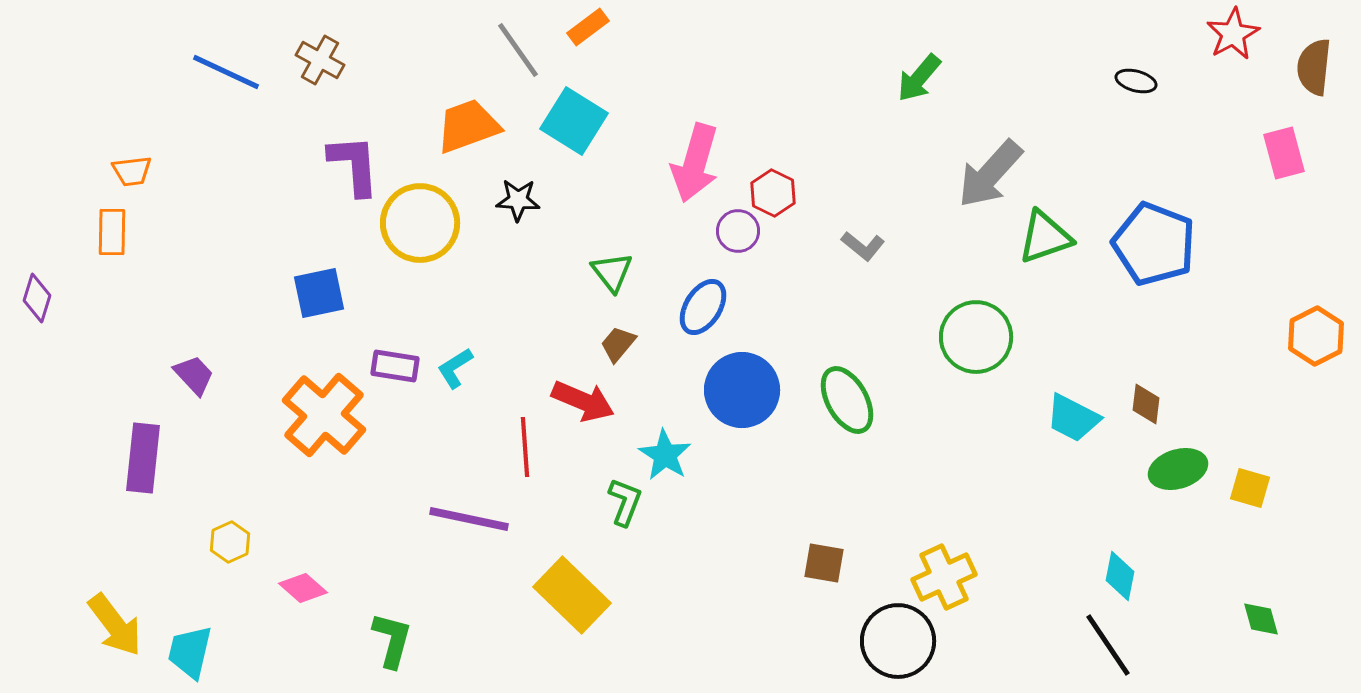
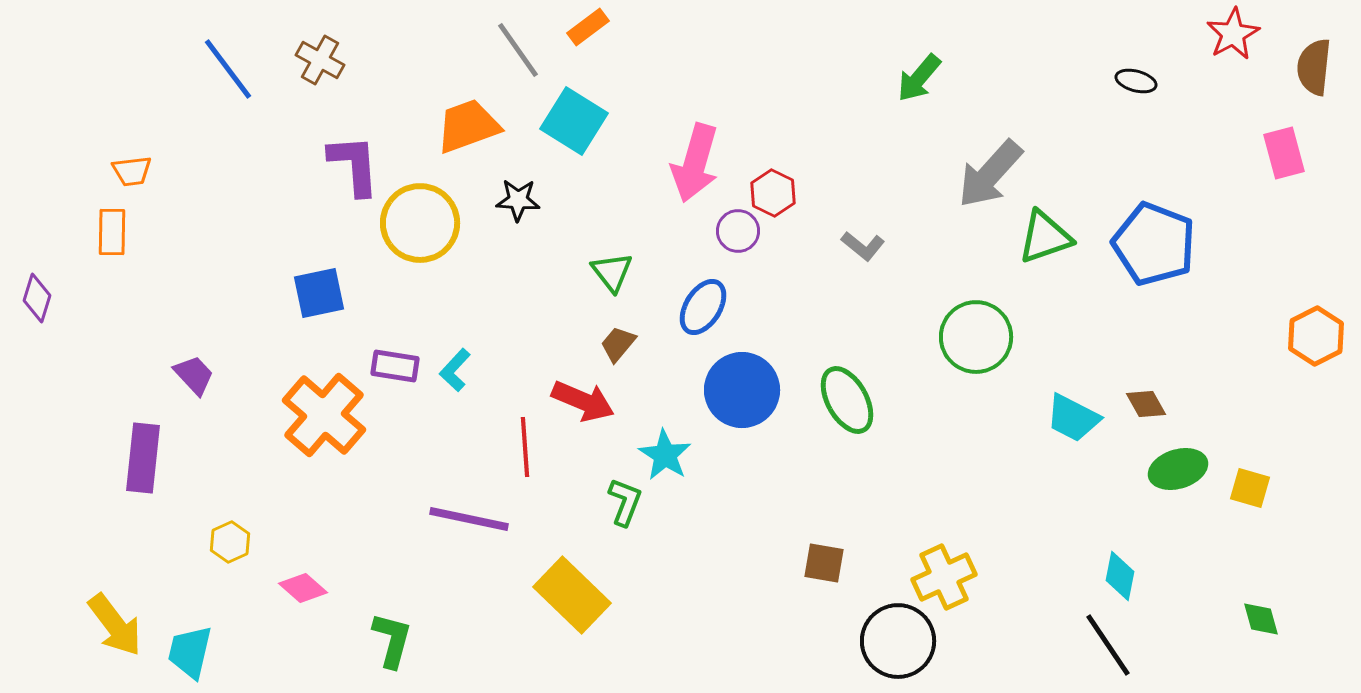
blue line at (226, 72): moved 2 px right, 3 px up; rotated 28 degrees clockwise
cyan L-shape at (455, 368): moved 2 px down; rotated 15 degrees counterclockwise
brown diamond at (1146, 404): rotated 36 degrees counterclockwise
